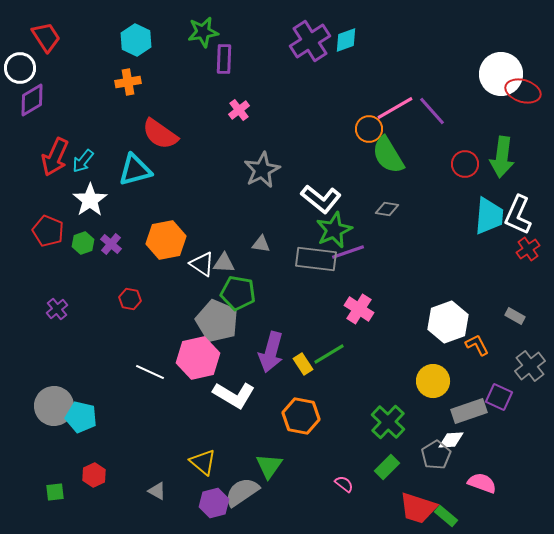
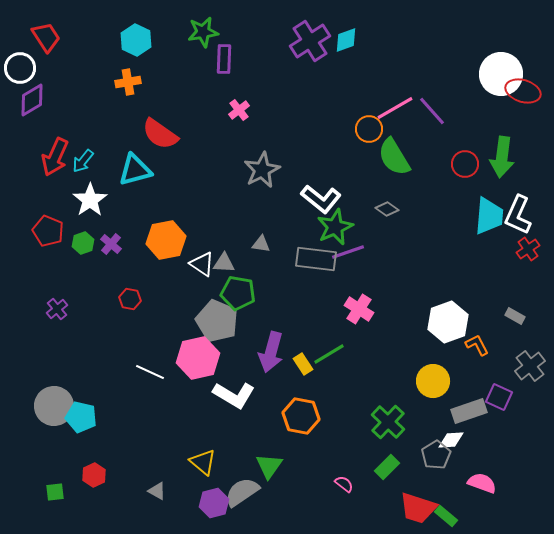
green semicircle at (388, 155): moved 6 px right, 2 px down
gray diamond at (387, 209): rotated 25 degrees clockwise
green star at (334, 230): moved 1 px right, 3 px up
